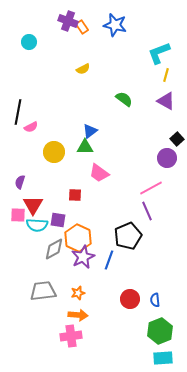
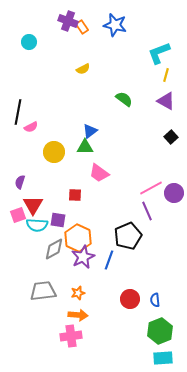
black square: moved 6 px left, 2 px up
purple circle: moved 7 px right, 35 px down
pink square: rotated 21 degrees counterclockwise
